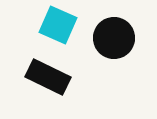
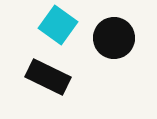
cyan square: rotated 12 degrees clockwise
